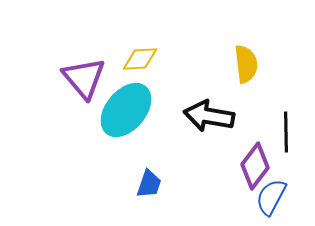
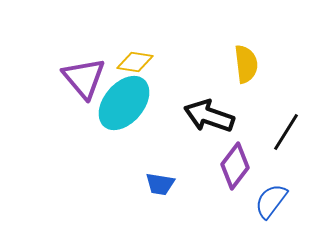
yellow diamond: moved 5 px left, 3 px down; rotated 12 degrees clockwise
cyan ellipse: moved 2 px left, 7 px up
black arrow: rotated 9 degrees clockwise
black line: rotated 33 degrees clockwise
purple diamond: moved 20 px left
blue trapezoid: moved 11 px right; rotated 80 degrees clockwise
blue semicircle: moved 4 px down; rotated 9 degrees clockwise
